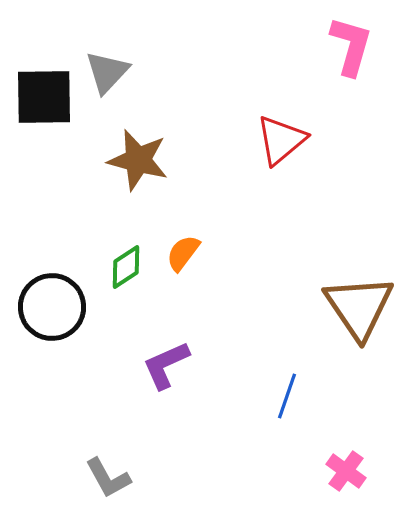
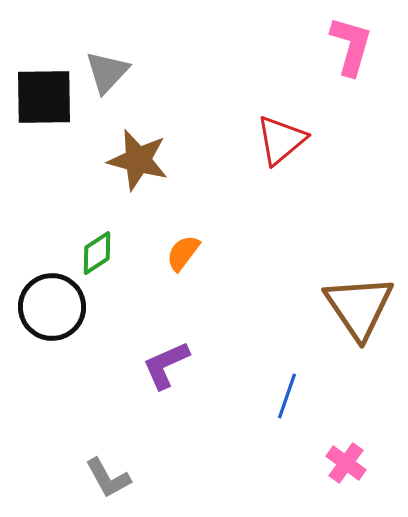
green diamond: moved 29 px left, 14 px up
pink cross: moved 8 px up
